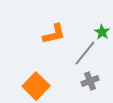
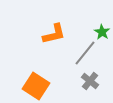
gray cross: rotated 30 degrees counterclockwise
orange square: rotated 12 degrees counterclockwise
